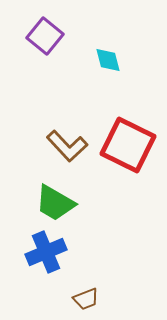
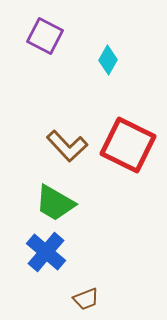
purple square: rotated 12 degrees counterclockwise
cyan diamond: rotated 44 degrees clockwise
blue cross: rotated 27 degrees counterclockwise
